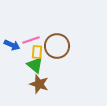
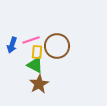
blue arrow: rotated 84 degrees clockwise
green triangle: rotated 12 degrees counterclockwise
brown star: rotated 24 degrees clockwise
